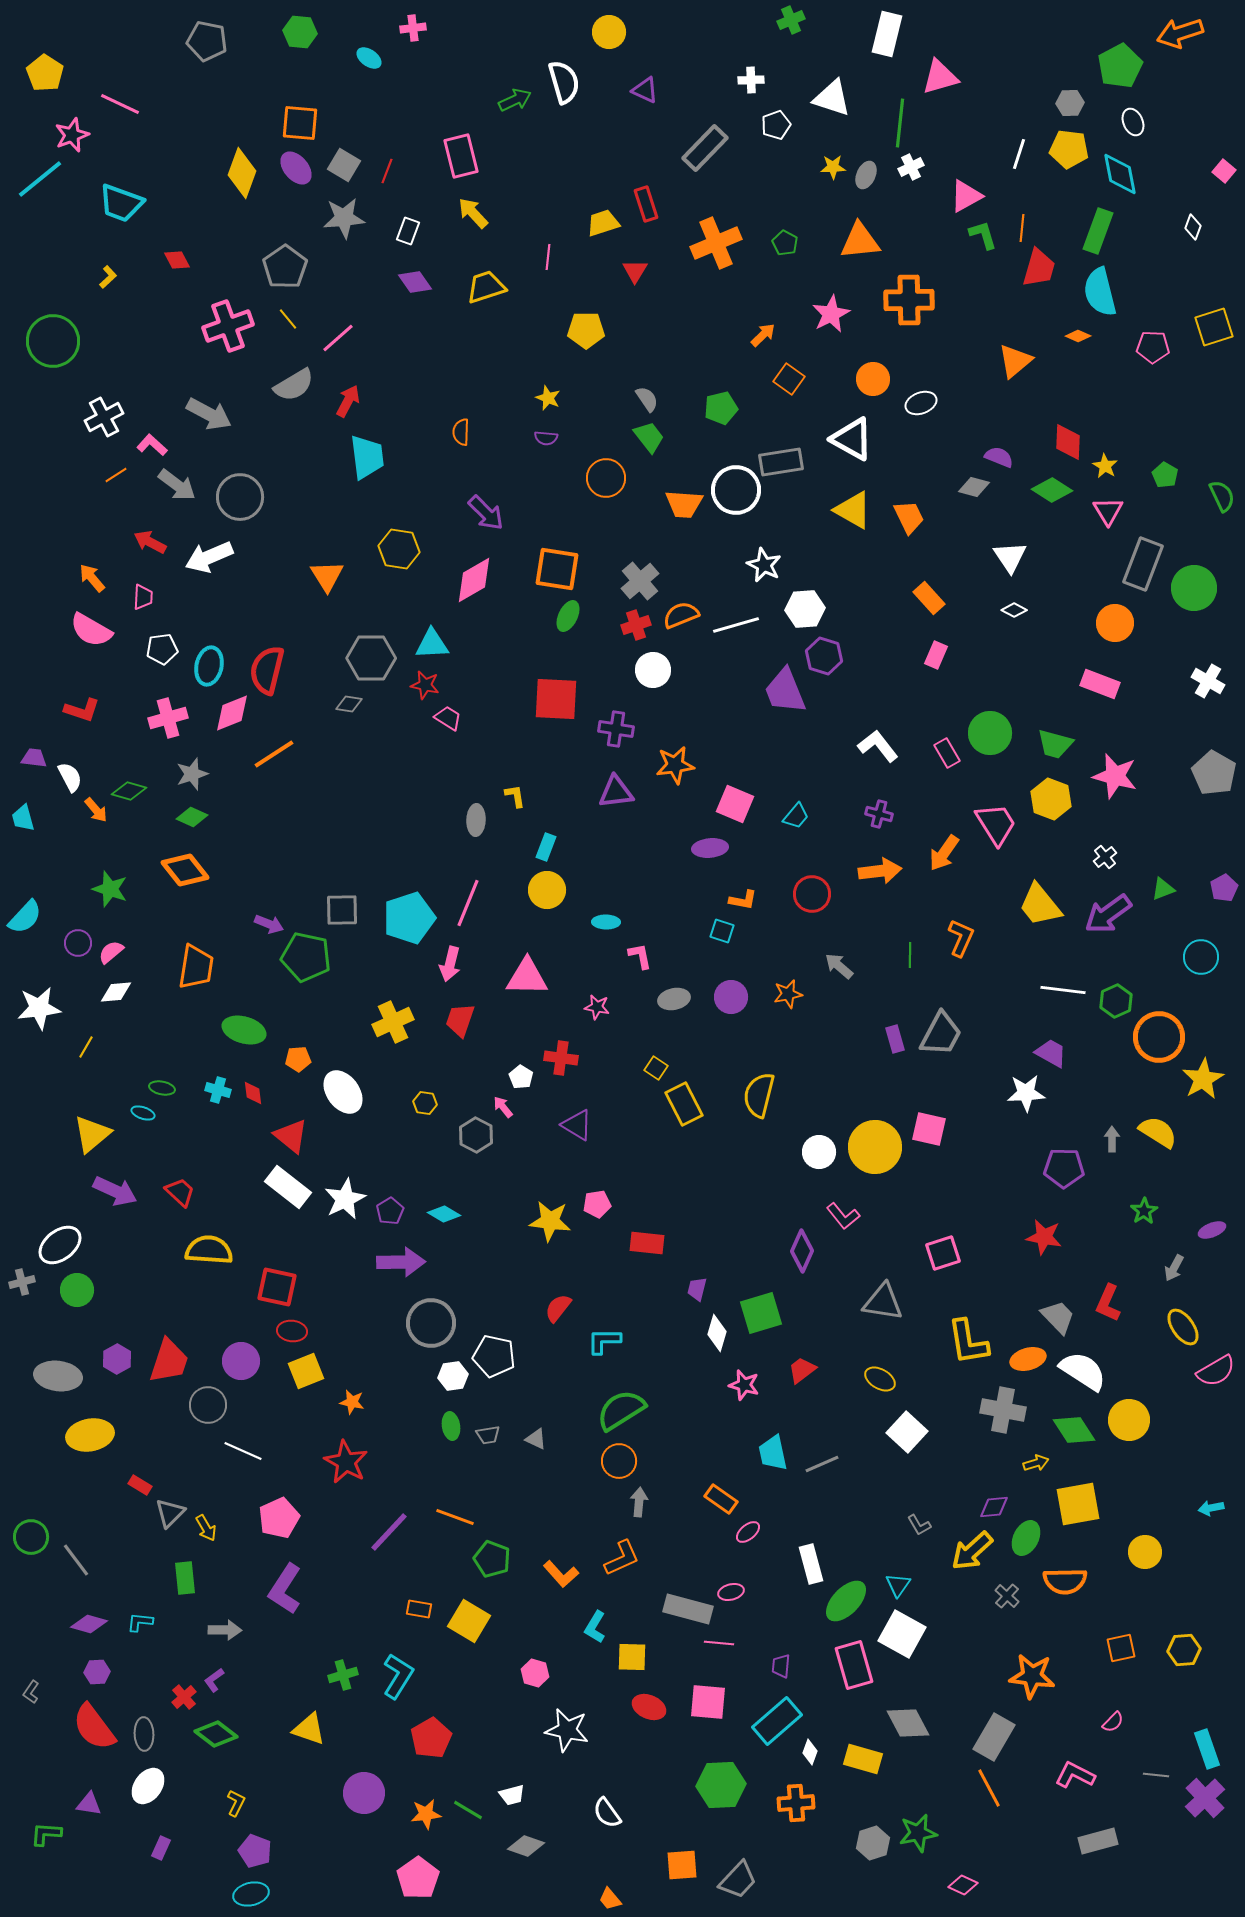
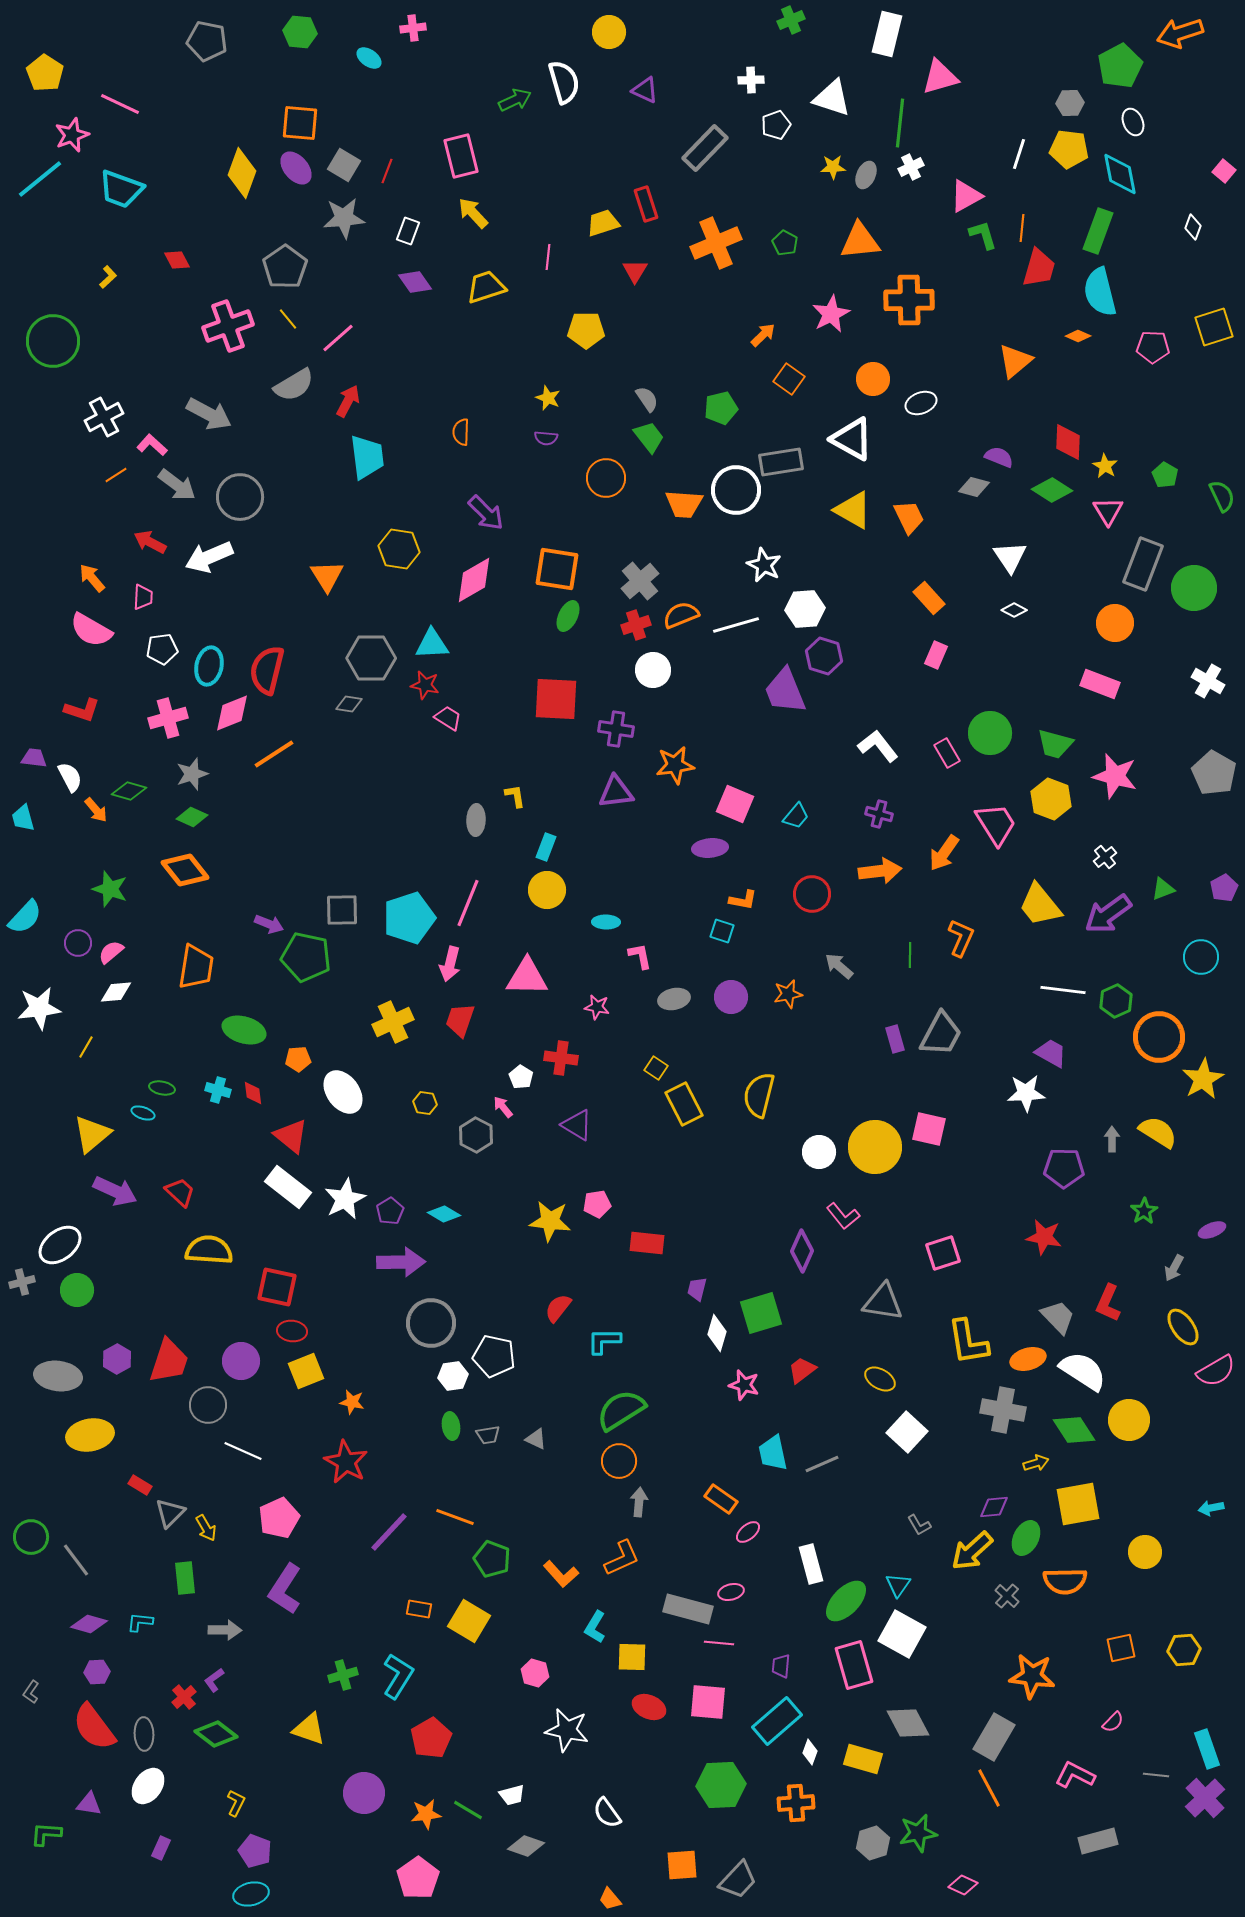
cyan trapezoid at (121, 203): moved 14 px up
